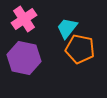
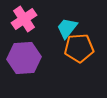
orange pentagon: moved 1 px left, 1 px up; rotated 16 degrees counterclockwise
purple hexagon: rotated 16 degrees counterclockwise
